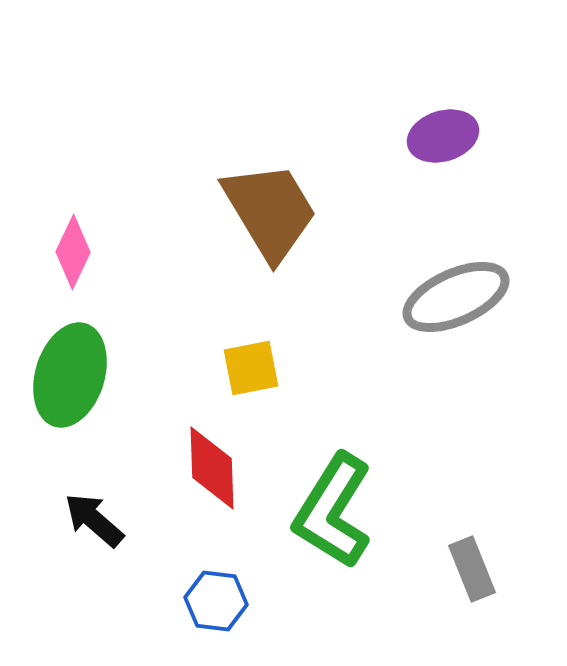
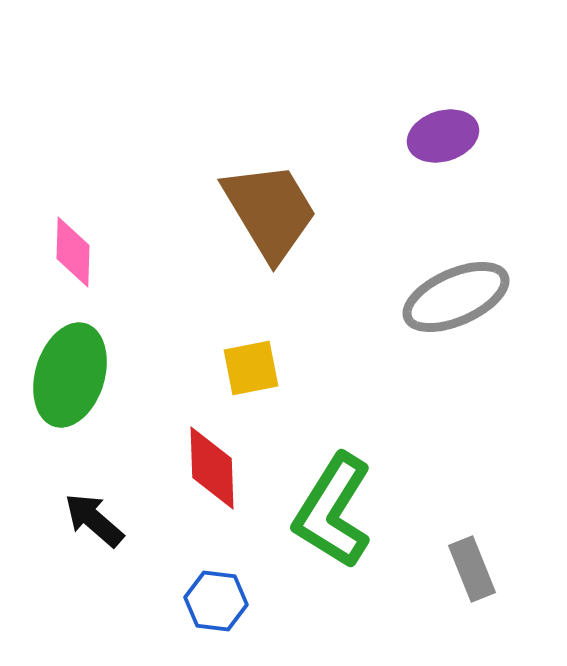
pink diamond: rotated 24 degrees counterclockwise
